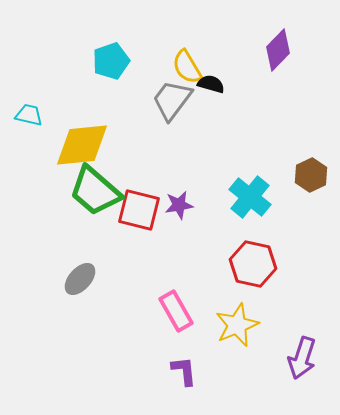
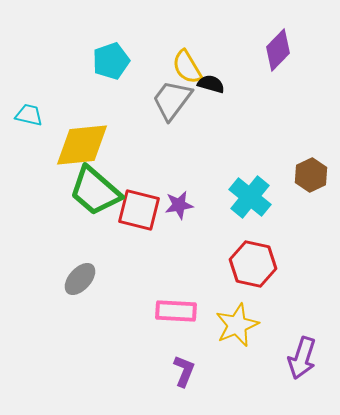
pink rectangle: rotated 57 degrees counterclockwise
purple L-shape: rotated 28 degrees clockwise
